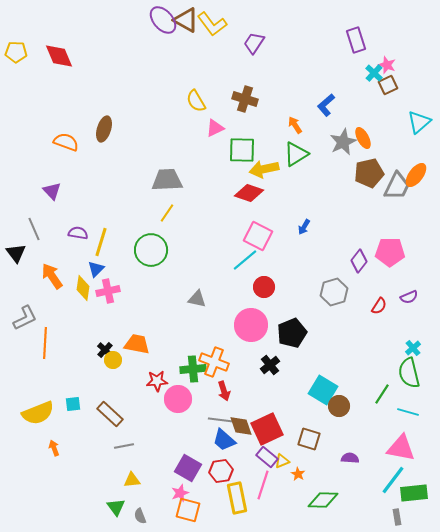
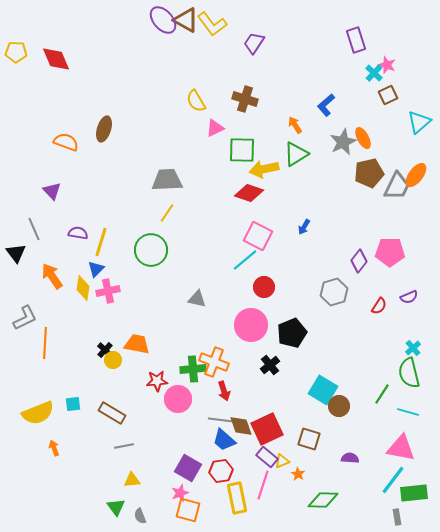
red diamond at (59, 56): moved 3 px left, 3 px down
brown square at (388, 85): moved 10 px down
brown rectangle at (110, 414): moved 2 px right, 1 px up; rotated 12 degrees counterclockwise
